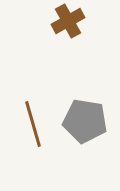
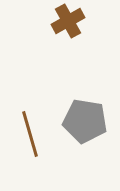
brown line: moved 3 px left, 10 px down
